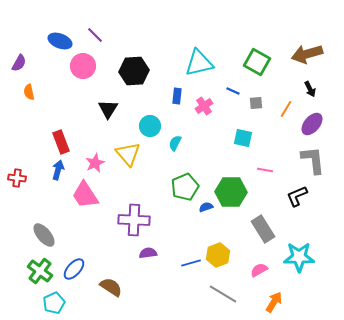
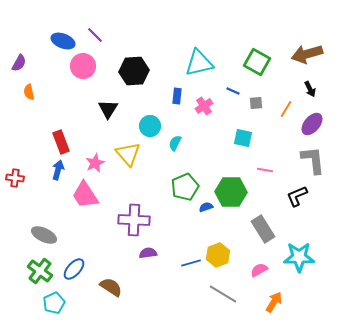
blue ellipse at (60, 41): moved 3 px right
red cross at (17, 178): moved 2 px left
gray ellipse at (44, 235): rotated 25 degrees counterclockwise
